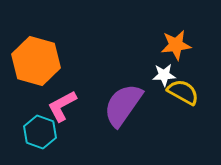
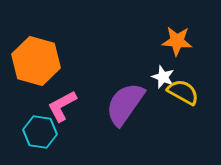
orange star: moved 1 px right, 4 px up; rotated 12 degrees clockwise
white star: moved 1 px left, 2 px down; rotated 25 degrees clockwise
purple semicircle: moved 2 px right, 1 px up
cyan hexagon: rotated 12 degrees counterclockwise
